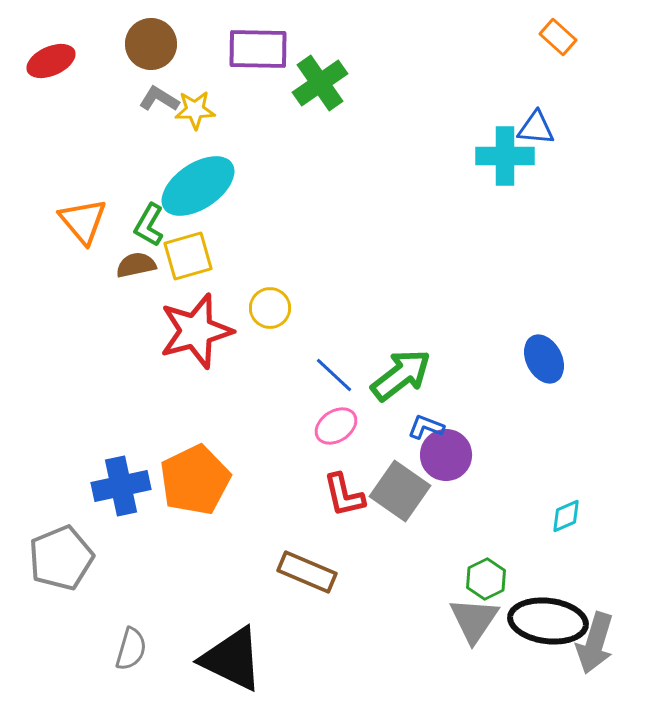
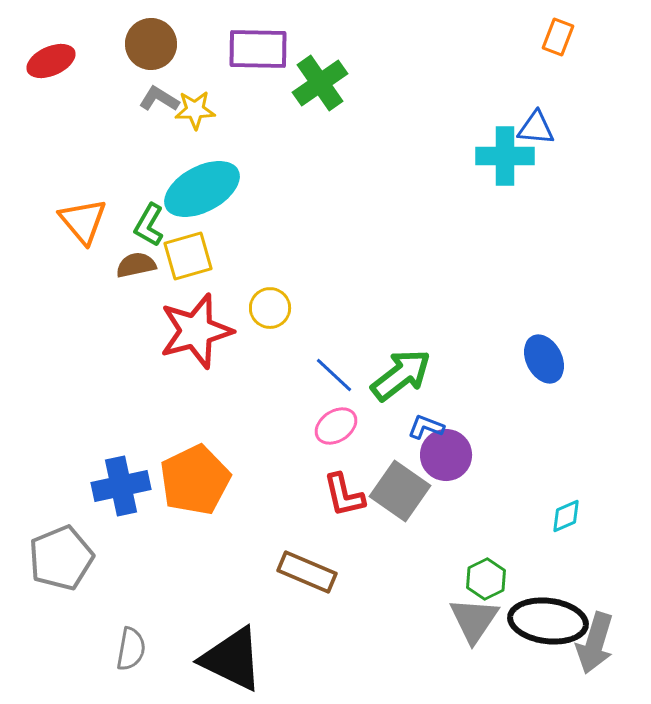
orange rectangle: rotated 69 degrees clockwise
cyan ellipse: moved 4 px right, 3 px down; rotated 6 degrees clockwise
gray semicircle: rotated 6 degrees counterclockwise
